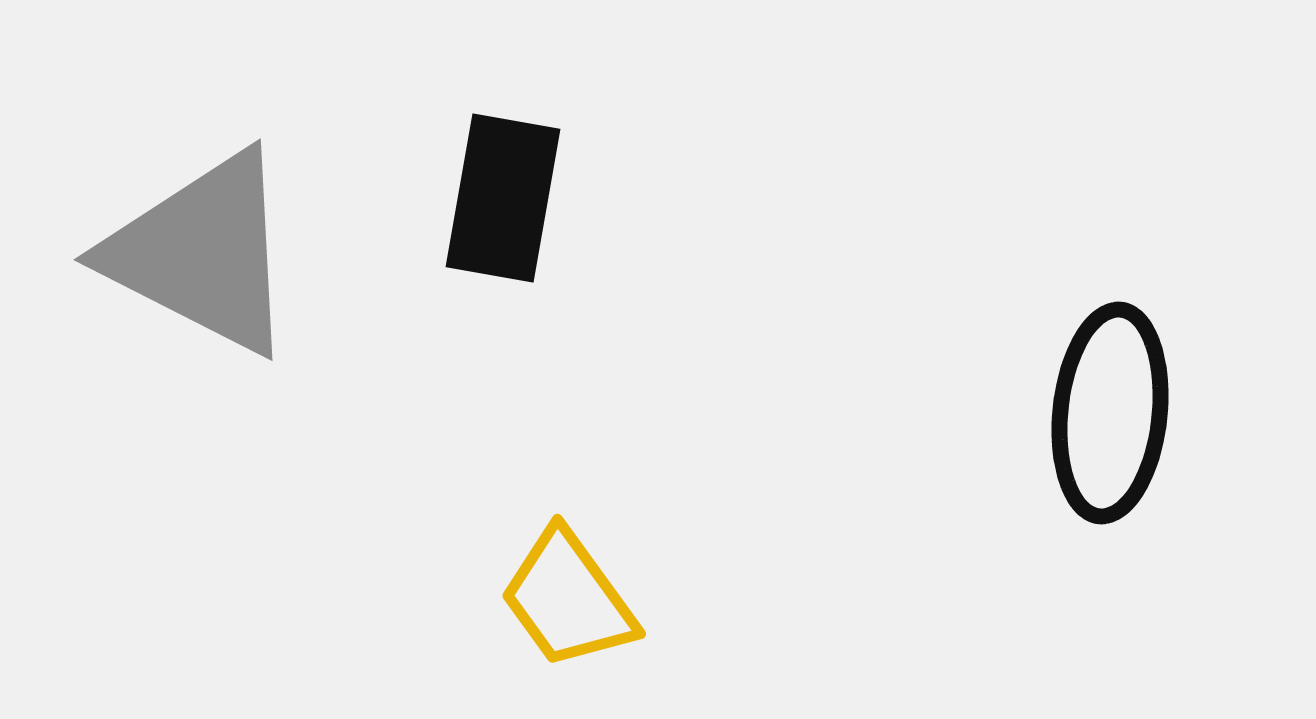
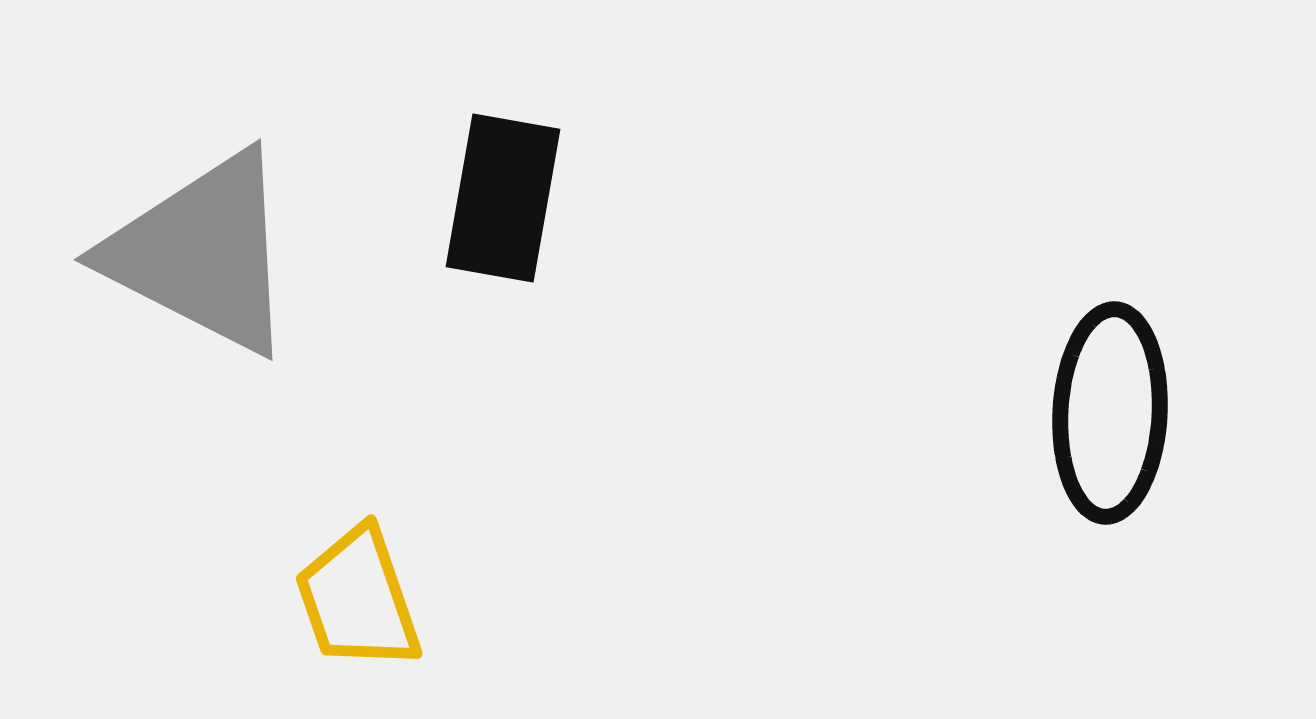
black ellipse: rotated 3 degrees counterclockwise
yellow trapezoid: moved 210 px left; rotated 17 degrees clockwise
